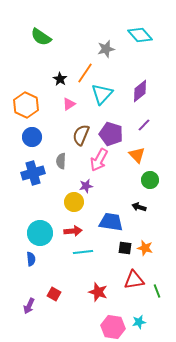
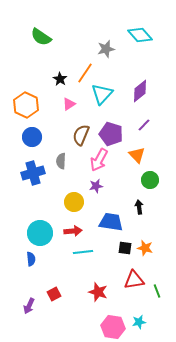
purple star: moved 10 px right
black arrow: rotated 64 degrees clockwise
red square: rotated 32 degrees clockwise
